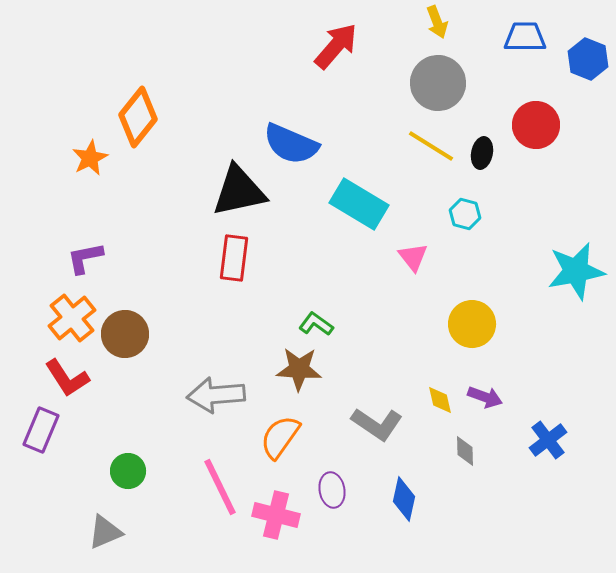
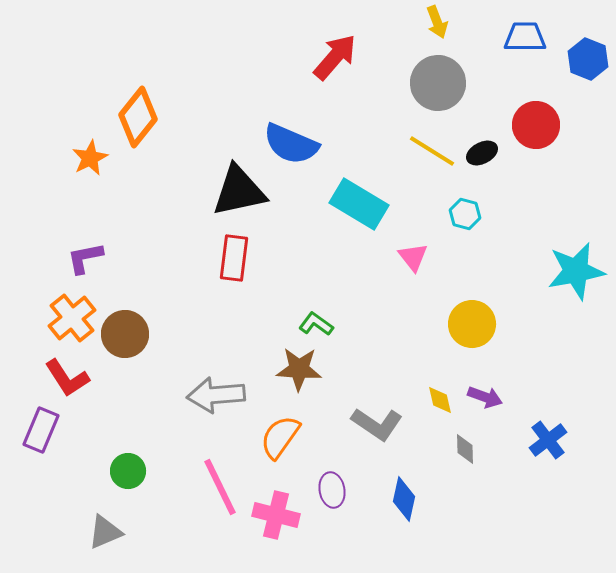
red arrow: moved 1 px left, 11 px down
yellow line: moved 1 px right, 5 px down
black ellipse: rotated 52 degrees clockwise
gray diamond: moved 2 px up
